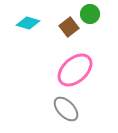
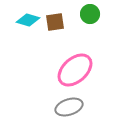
cyan diamond: moved 3 px up
brown square: moved 14 px left, 5 px up; rotated 30 degrees clockwise
gray ellipse: moved 3 px right, 2 px up; rotated 64 degrees counterclockwise
